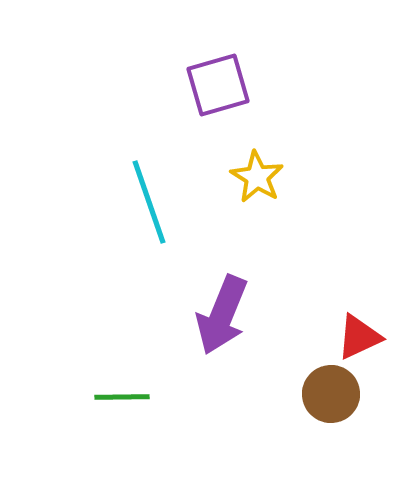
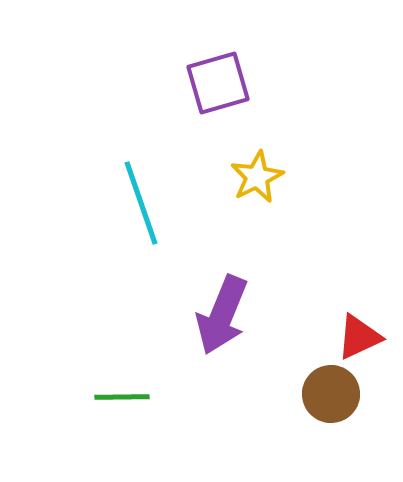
purple square: moved 2 px up
yellow star: rotated 14 degrees clockwise
cyan line: moved 8 px left, 1 px down
